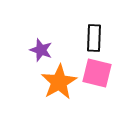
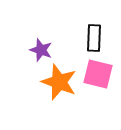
pink square: moved 1 px right, 1 px down
orange star: rotated 21 degrees counterclockwise
